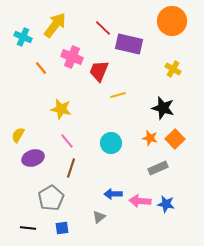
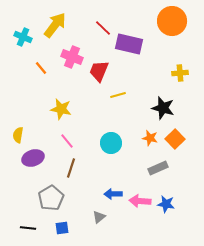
yellow cross: moved 7 px right, 4 px down; rotated 35 degrees counterclockwise
yellow semicircle: rotated 21 degrees counterclockwise
